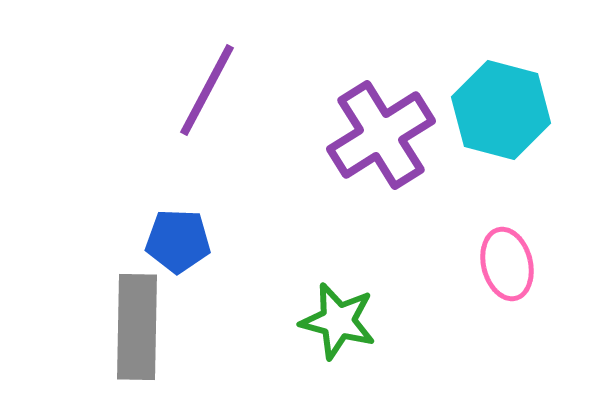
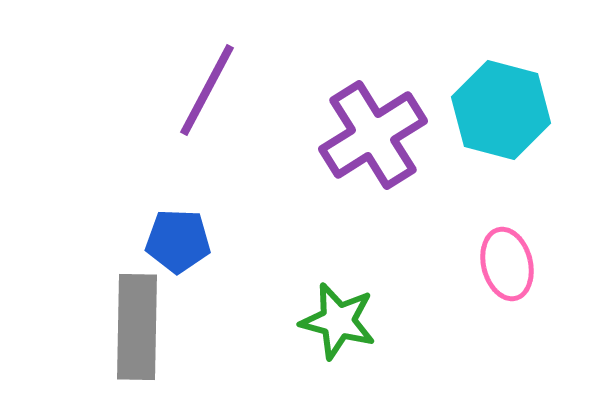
purple cross: moved 8 px left
